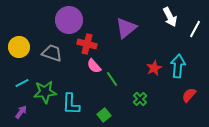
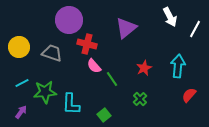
red star: moved 10 px left
